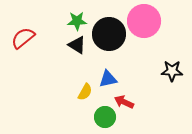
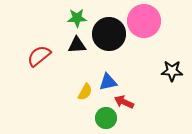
green star: moved 3 px up
red semicircle: moved 16 px right, 18 px down
black triangle: rotated 36 degrees counterclockwise
blue triangle: moved 3 px down
green circle: moved 1 px right, 1 px down
